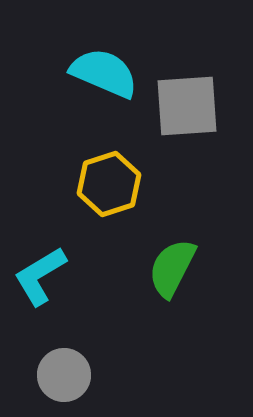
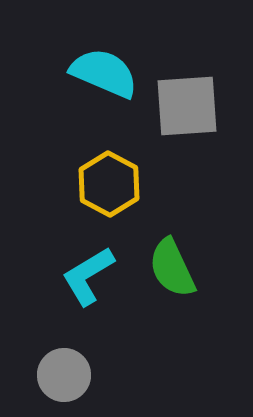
yellow hexagon: rotated 14 degrees counterclockwise
green semicircle: rotated 52 degrees counterclockwise
cyan L-shape: moved 48 px right
